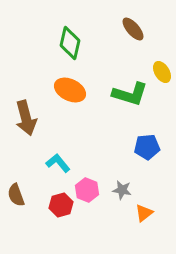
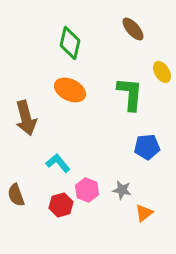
green L-shape: rotated 102 degrees counterclockwise
